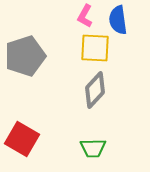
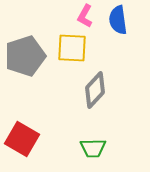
yellow square: moved 23 px left
